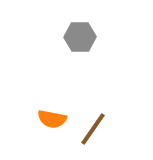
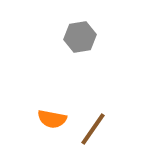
gray hexagon: rotated 8 degrees counterclockwise
